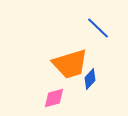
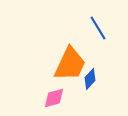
blue line: rotated 15 degrees clockwise
orange trapezoid: rotated 48 degrees counterclockwise
